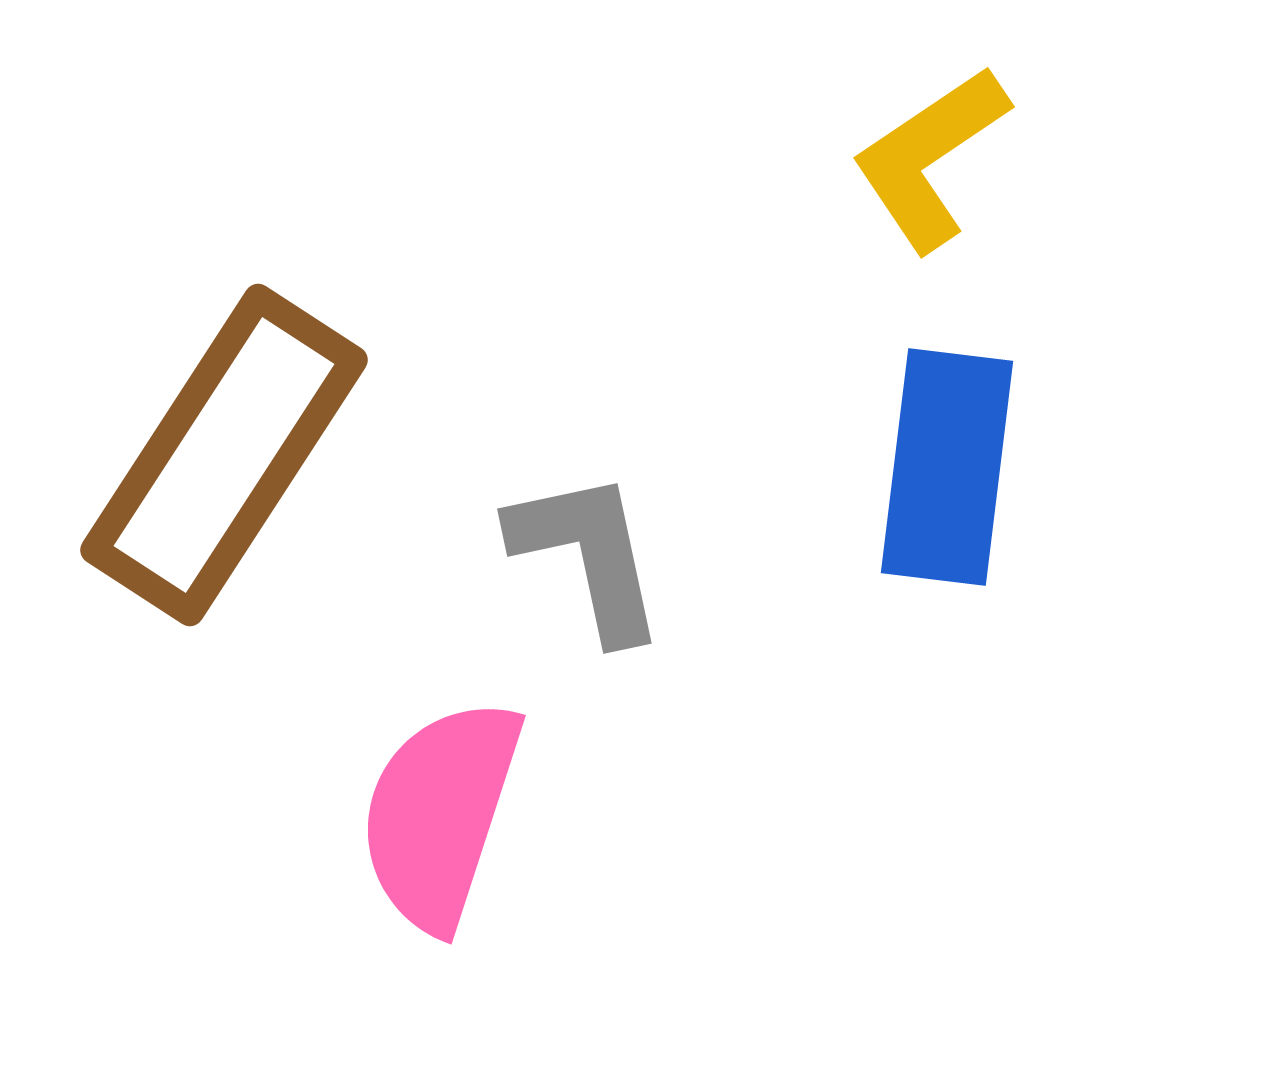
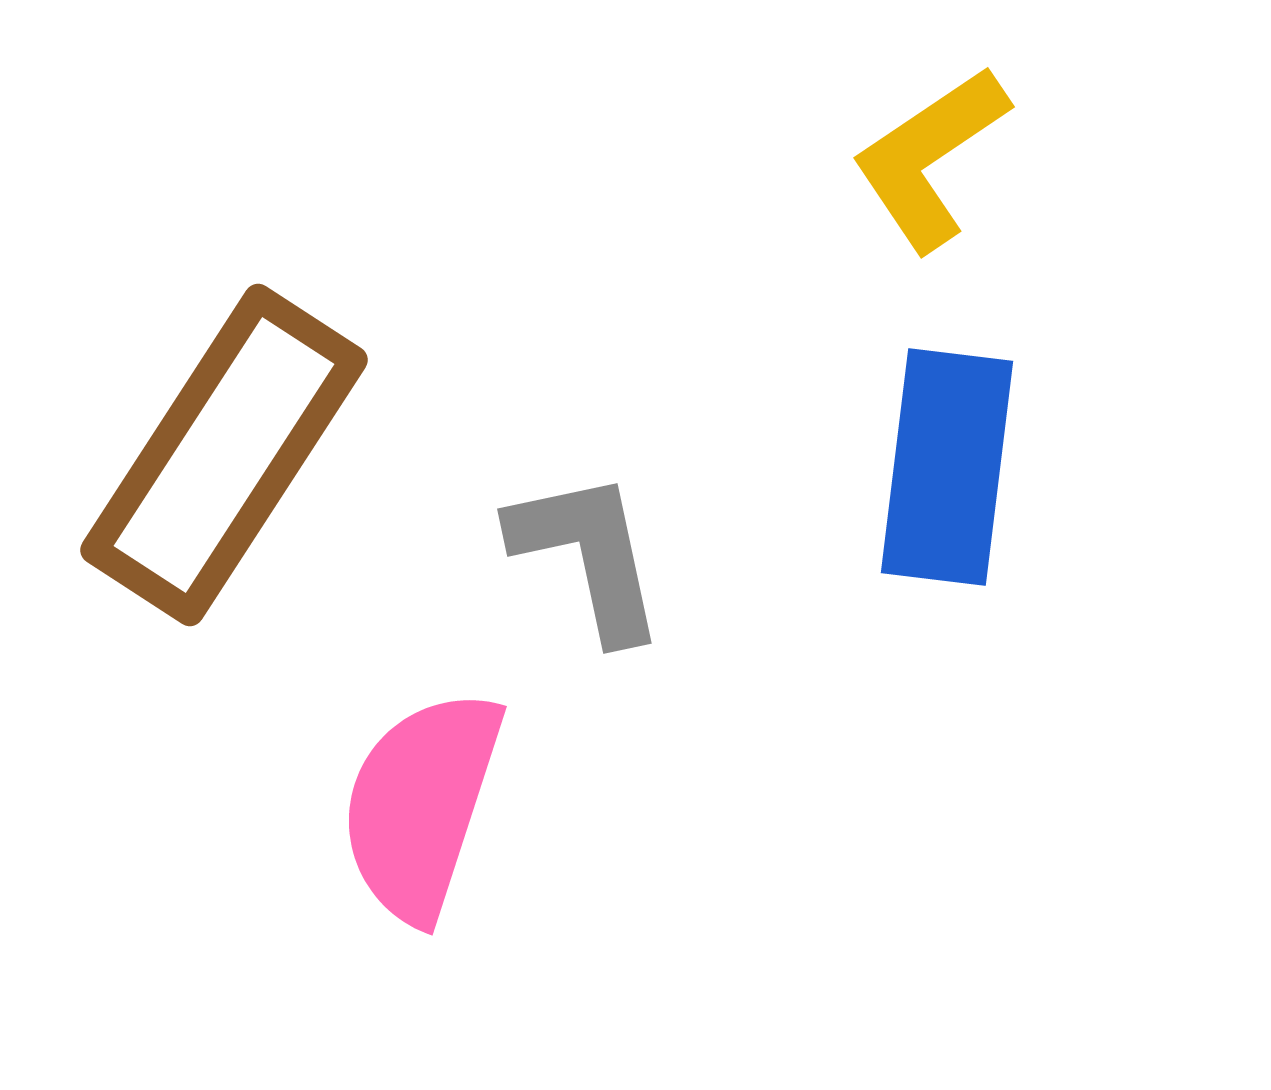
pink semicircle: moved 19 px left, 9 px up
